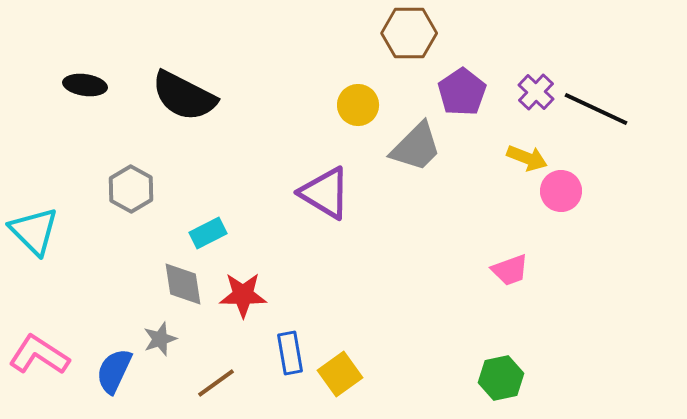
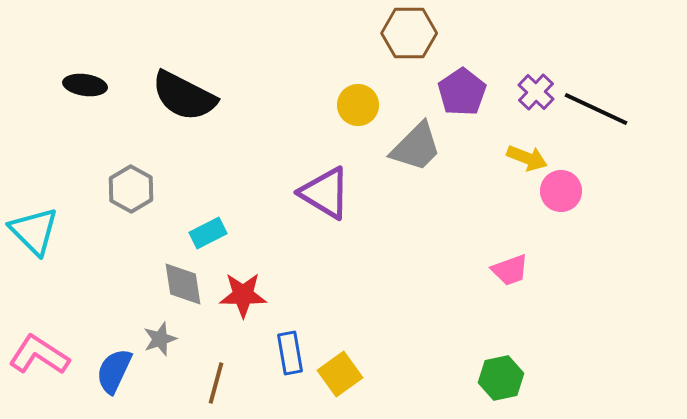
brown line: rotated 39 degrees counterclockwise
